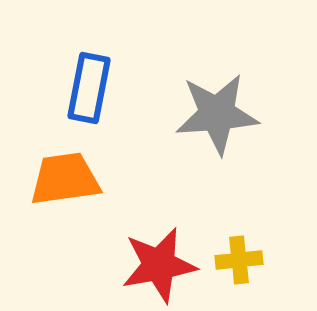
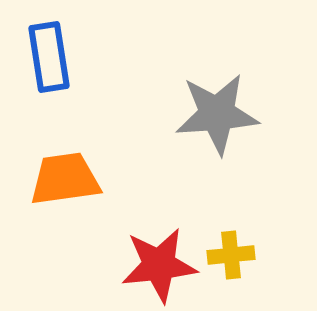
blue rectangle: moved 40 px left, 31 px up; rotated 20 degrees counterclockwise
yellow cross: moved 8 px left, 5 px up
red star: rotated 4 degrees clockwise
